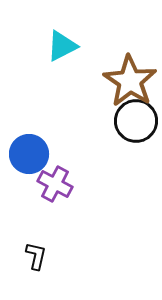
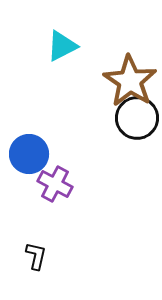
black circle: moved 1 px right, 3 px up
